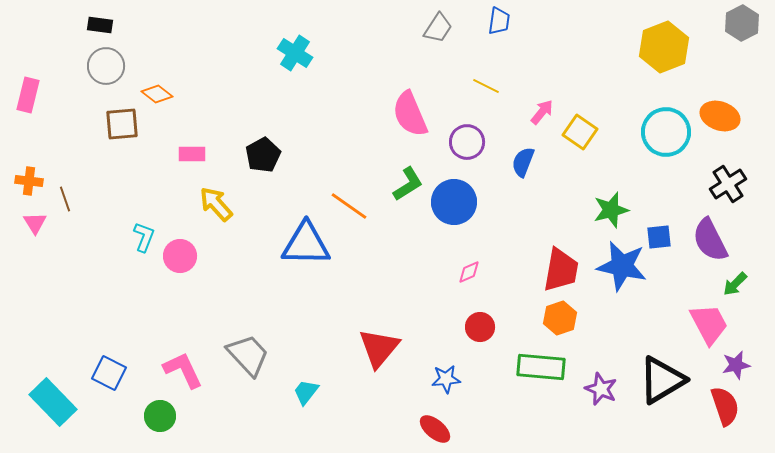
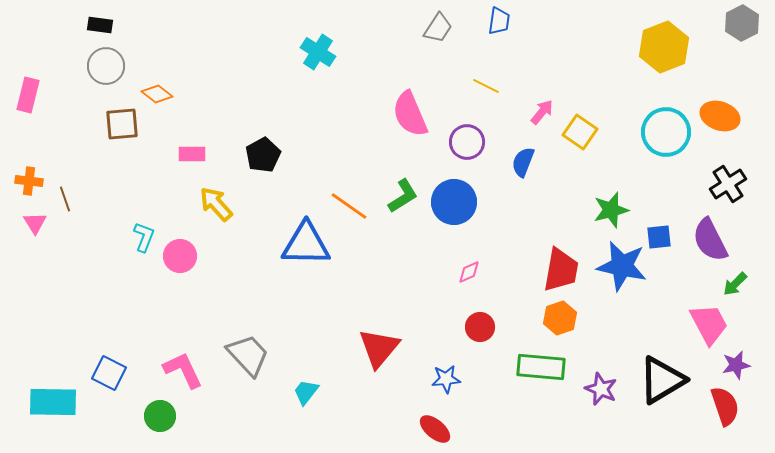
cyan cross at (295, 53): moved 23 px right, 1 px up
green L-shape at (408, 184): moved 5 px left, 12 px down
cyan rectangle at (53, 402): rotated 45 degrees counterclockwise
